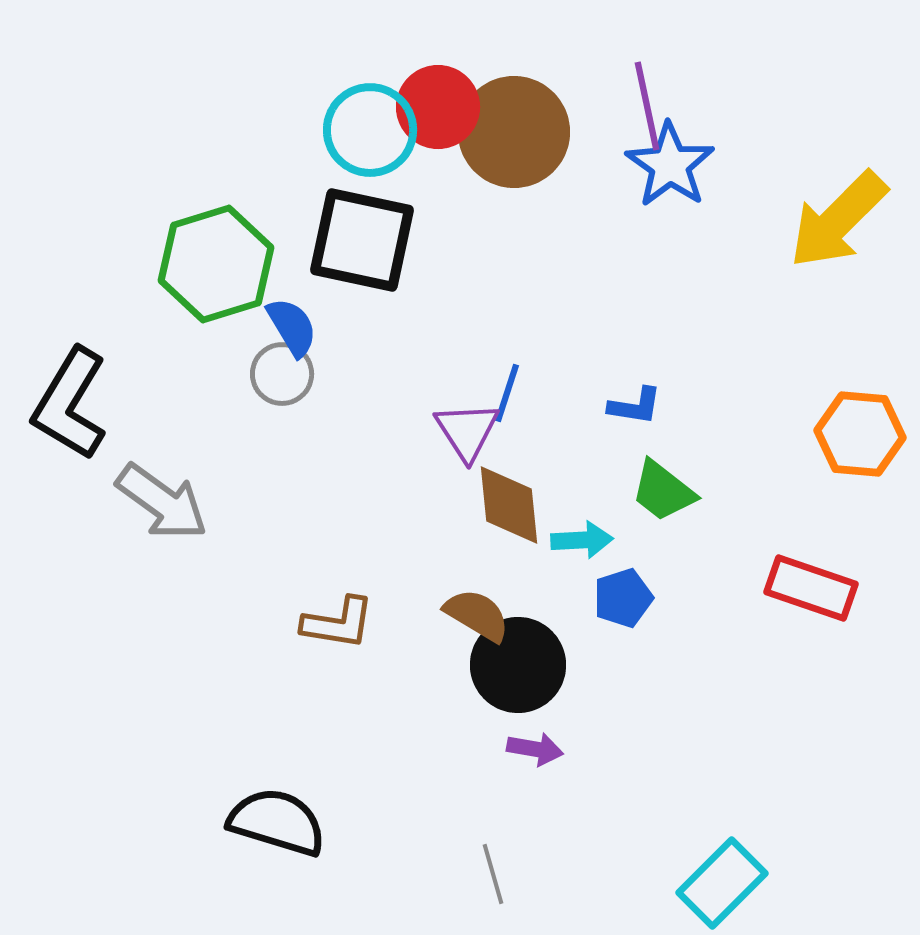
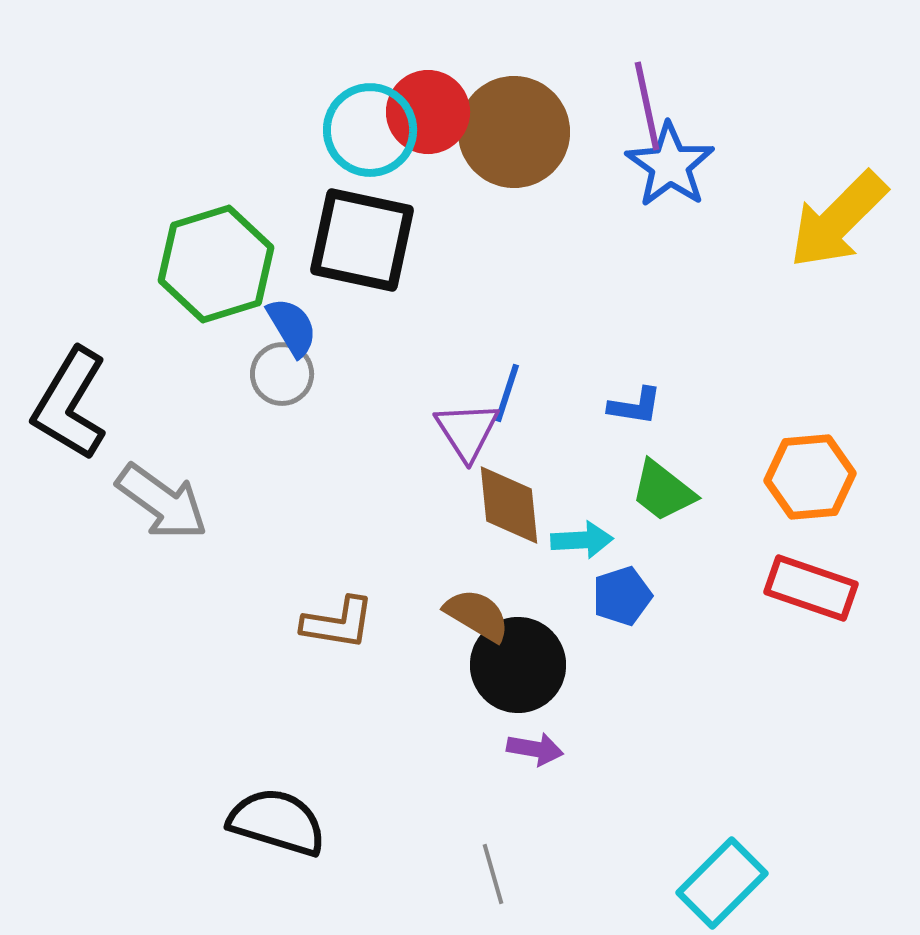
red circle: moved 10 px left, 5 px down
orange hexagon: moved 50 px left, 43 px down; rotated 10 degrees counterclockwise
blue pentagon: moved 1 px left, 2 px up
